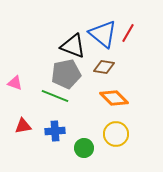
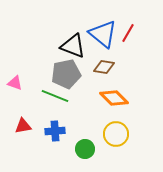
green circle: moved 1 px right, 1 px down
